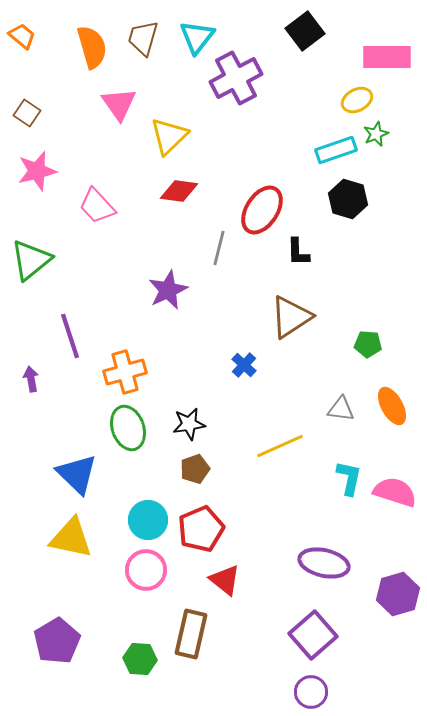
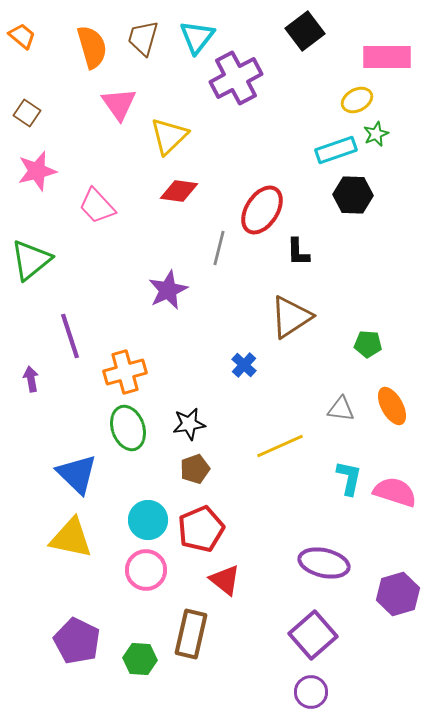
black hexagon at (348, 199): moved 5 px right, 4 px up; rotated 15 degrees counterclockwise
purple pentagon at (57, 641): moved 20 px right; rotated 15 degrees counterclockwise
